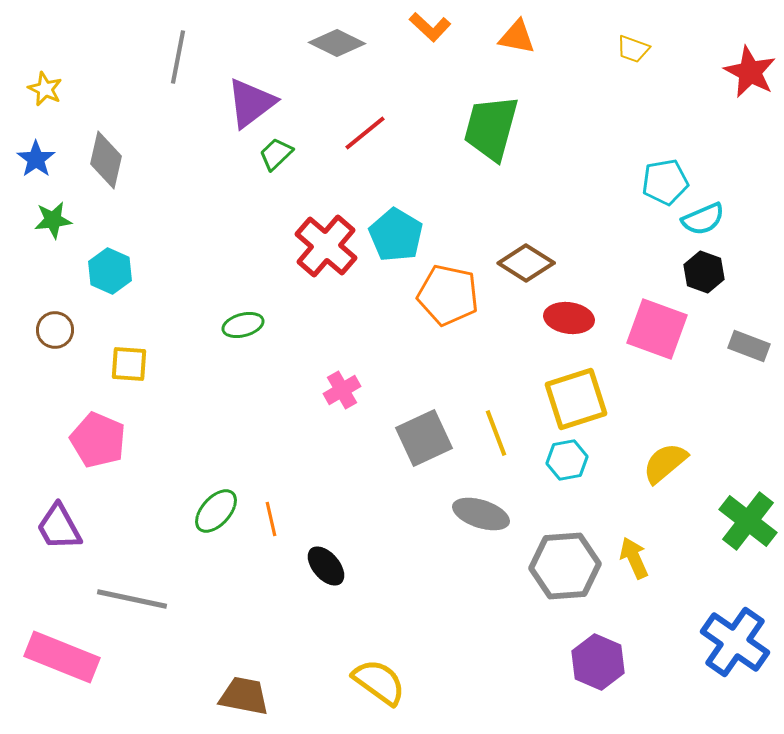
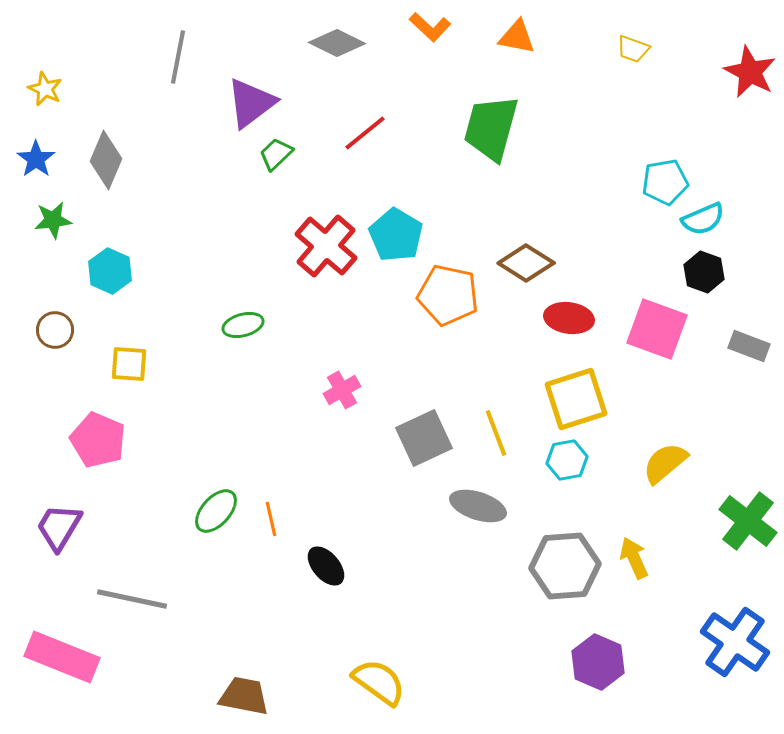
gray diamond at (106, 160): rotated 10 degrees clockwise
gray ellipse at (481, 514): moved 3 px left, 8 px up
purple trapezoid at (59, 527): rotated 60 degrees clockwise
